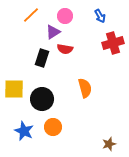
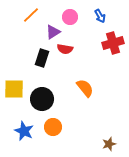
pink circle: moved 5 px right, 1 px down
orange semicircle: rotated 24 degrees counterclockwise
